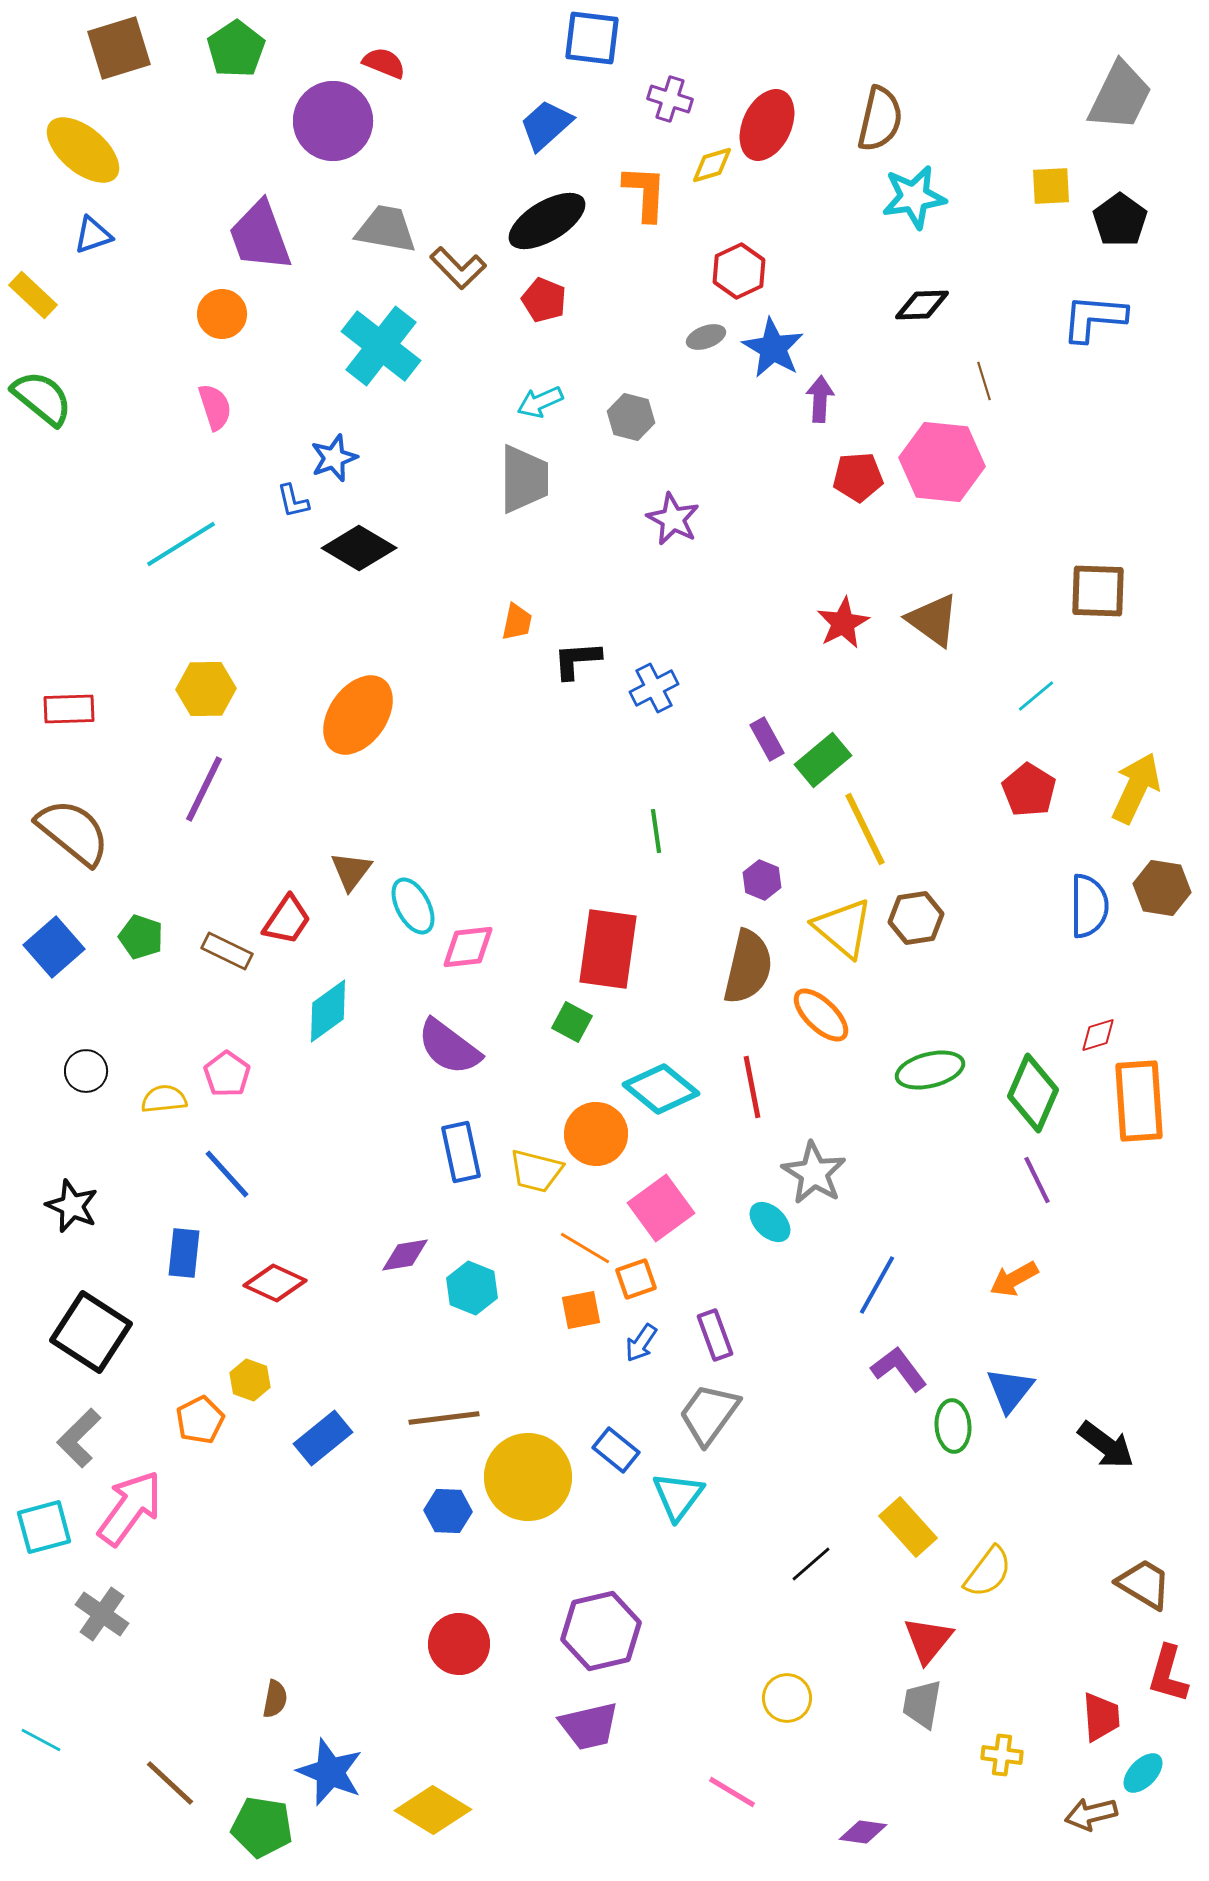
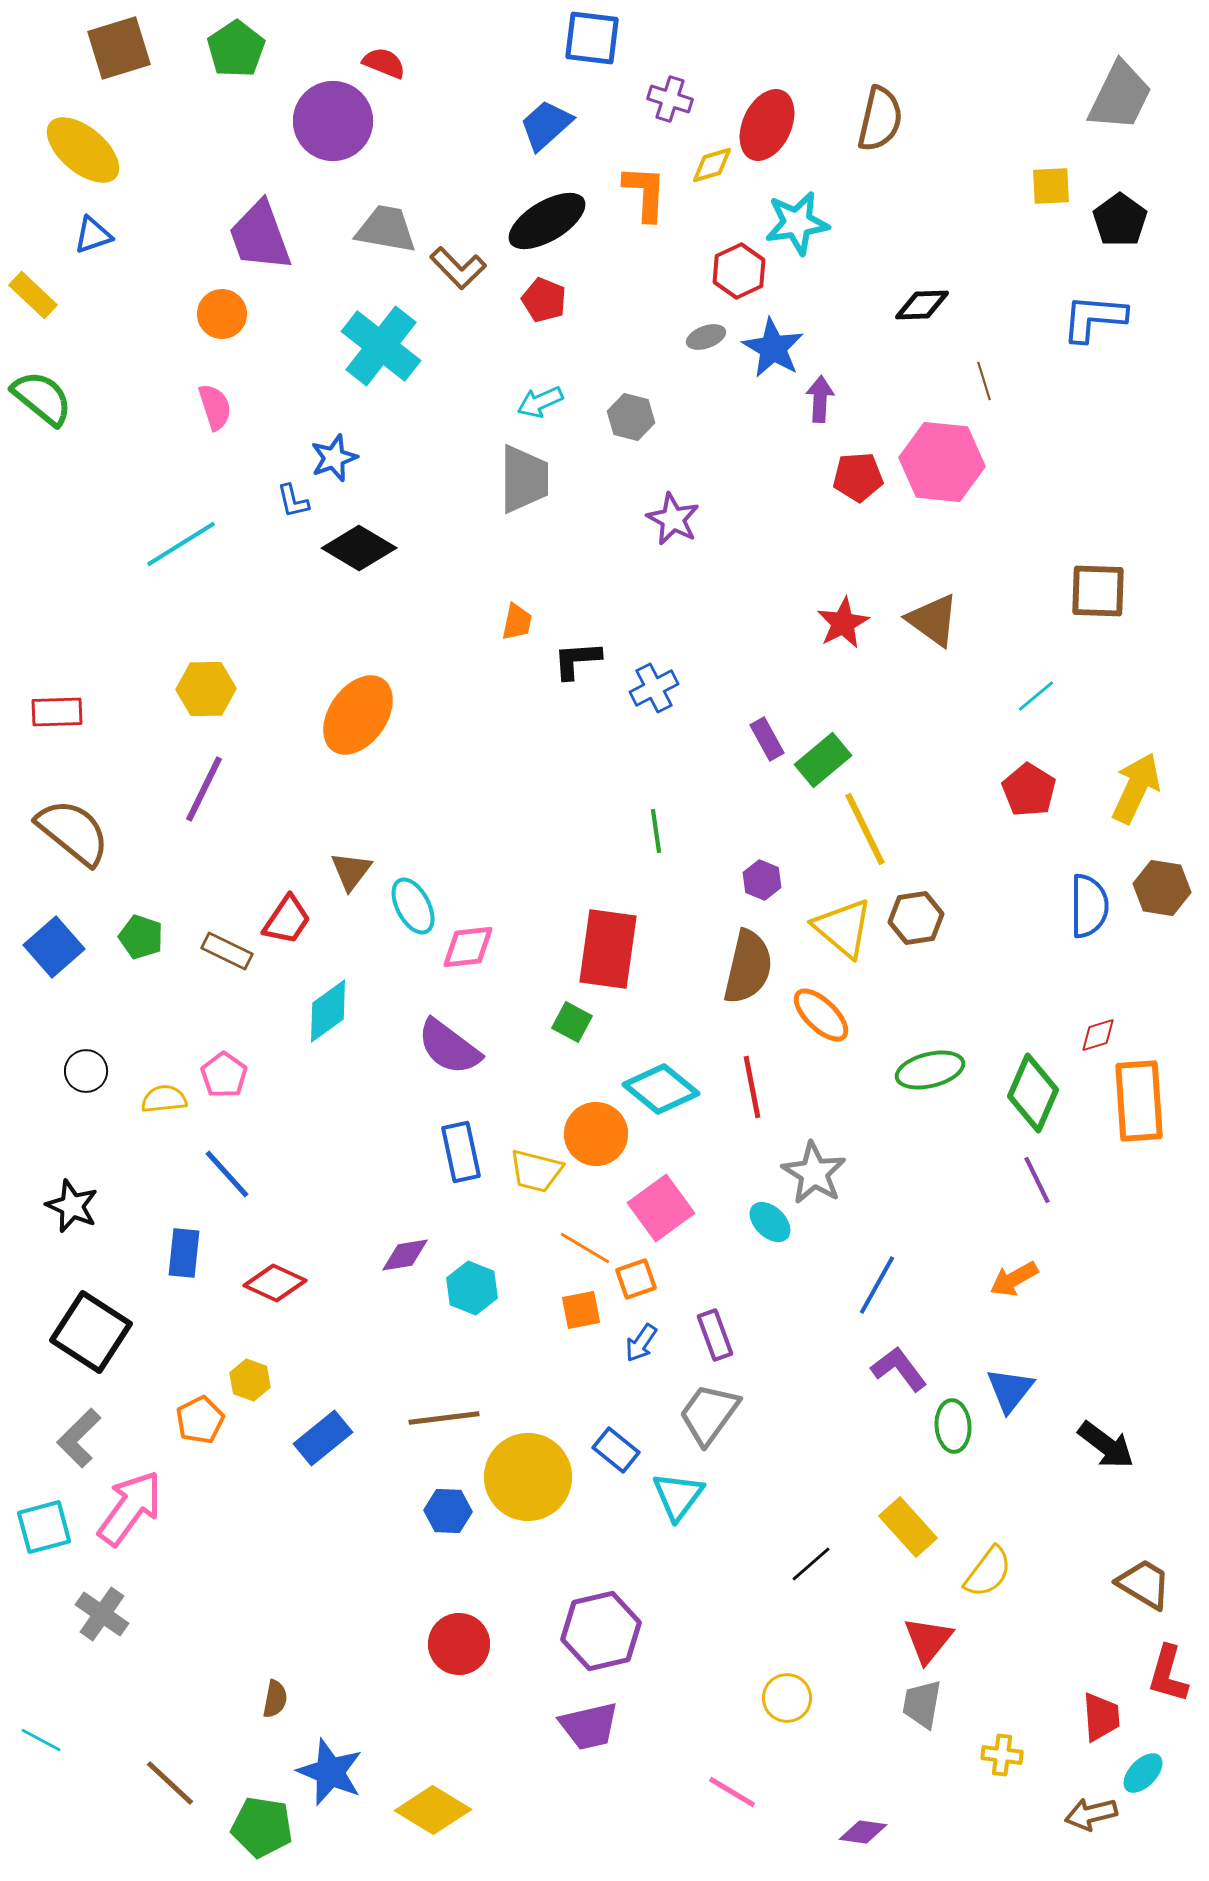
cyan star at (914, 197): moved 117 px left, 26 px down
red rectangle at (69, 709): moved 12 px left, 3 px down
pink pentagon at (227, 1074): moved 3 px left, 1 px down
